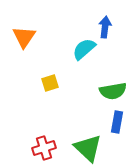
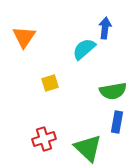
blue arrow: moved 1 px down
red cross: moved 9 px up
